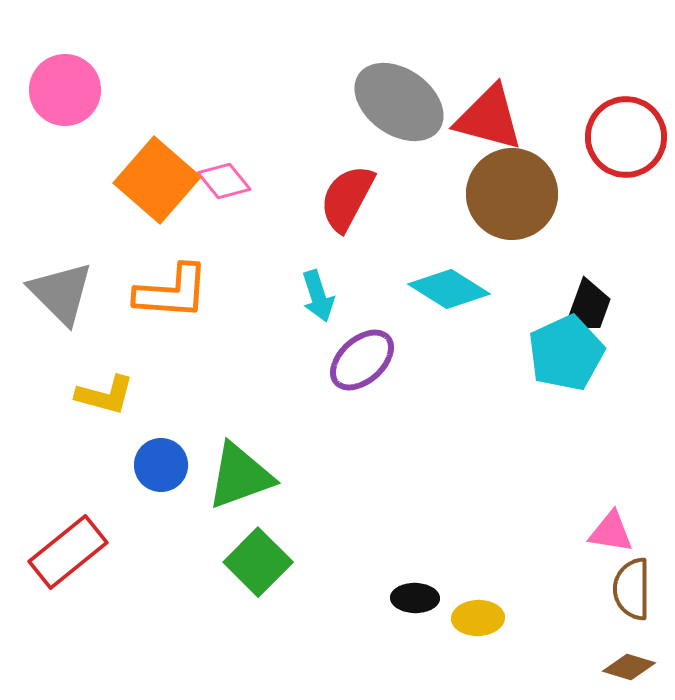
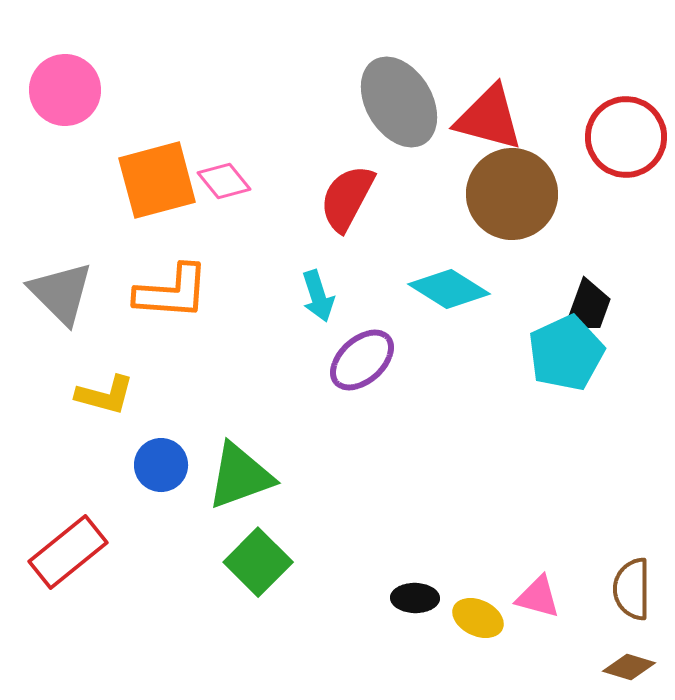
gray ellipse: rotated 24 degrees clockwise
orange square: rotated 34 degrees clockwise
pink triangle: moved 73 px left, 65 px down; rotated 6 degrees clockwise
yellow ellipse: rotated 27 degrees clockwise
